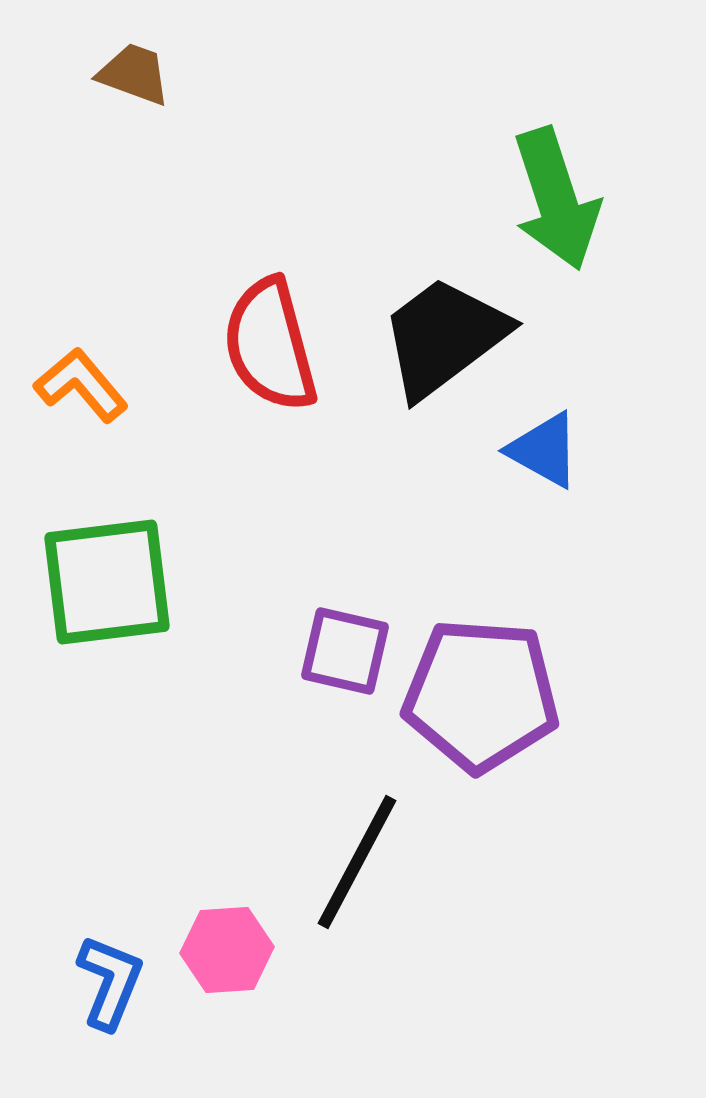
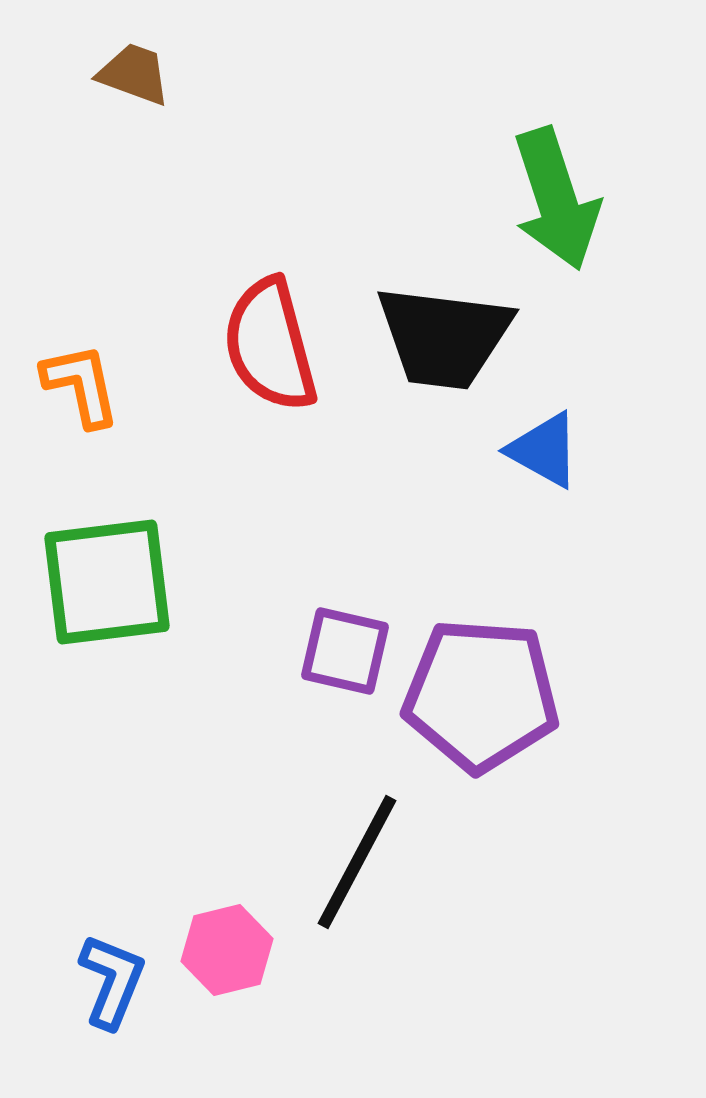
black trapezoid: rotated 136 degrees counterclockwise
orange L-shape: rotated 28 degrees clockwise
pink hexagon: rotated 10 degrees counterclockwise
blue L-shape: moved 2 px right, 1 px up
